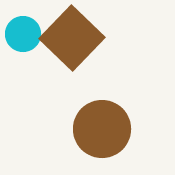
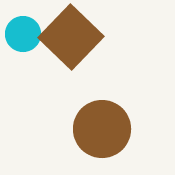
brown square: moved 1 px left, 1 px up
